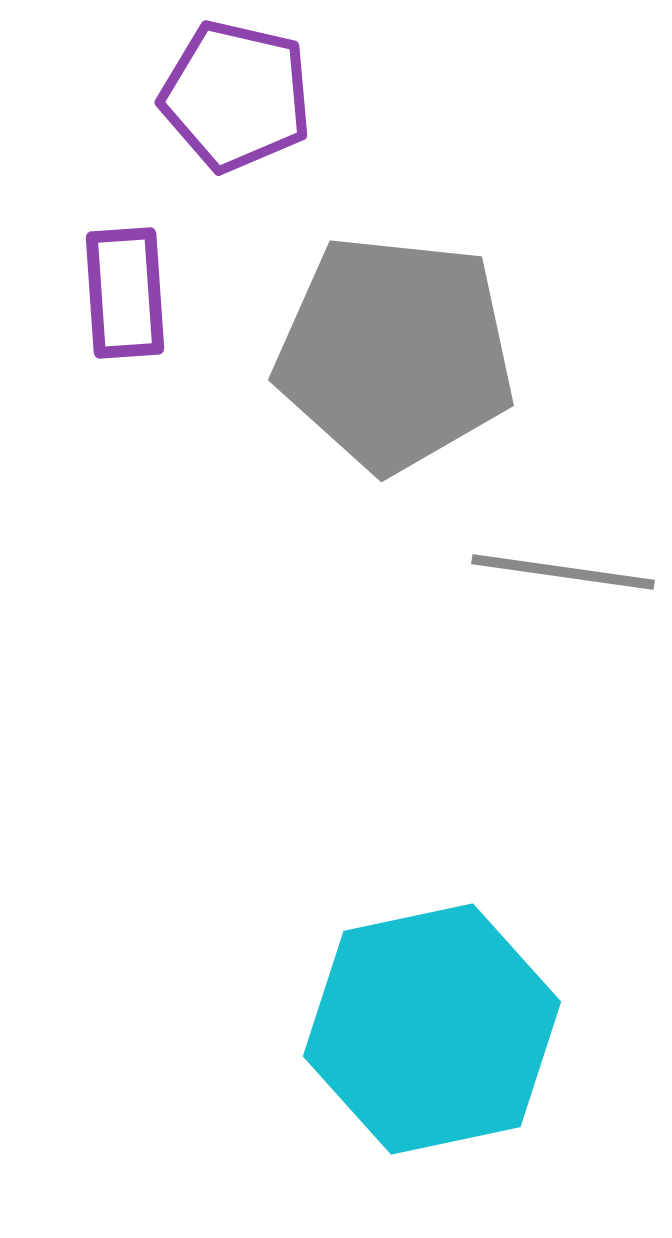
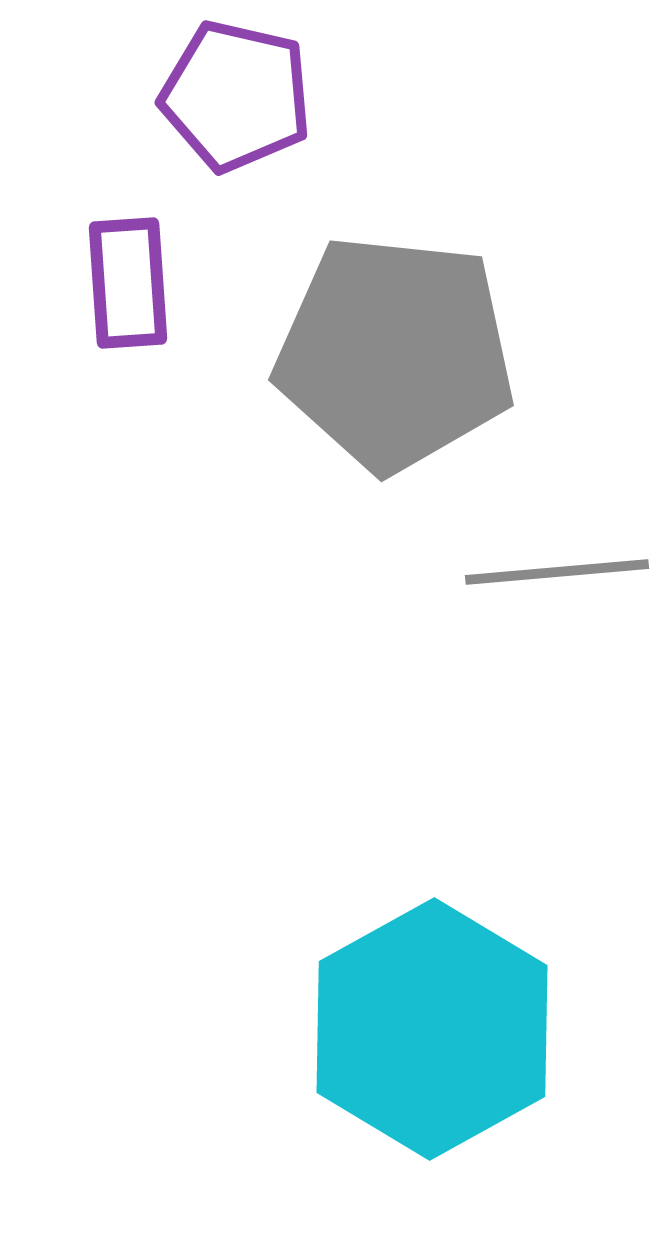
purple rectangle: moved 3 px right, 10 px up
gray line: moved 6 px left; rotated 13 degrees counterclockwise
cyan hexagon: rotated 17 degrees counterclockwise
